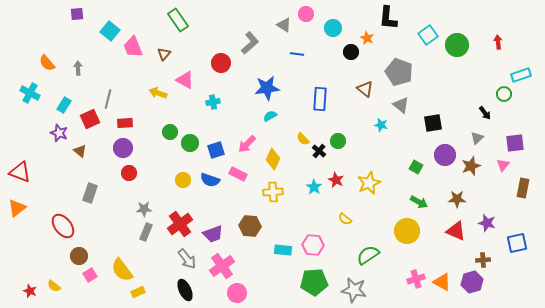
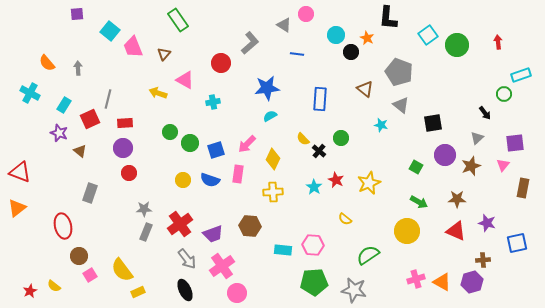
cyan circle at (333, 28): moved 3 px right, 7 px down
green circle at (338, 141): moved 3 px right, 3 px up
pink rectangle at (238, 174): rotated 72 degrees clockwise
red ellipse at (63, 226): rotated 25 degrees clockwise
red star at (30, 291): rotated 24 degrees clockwise
